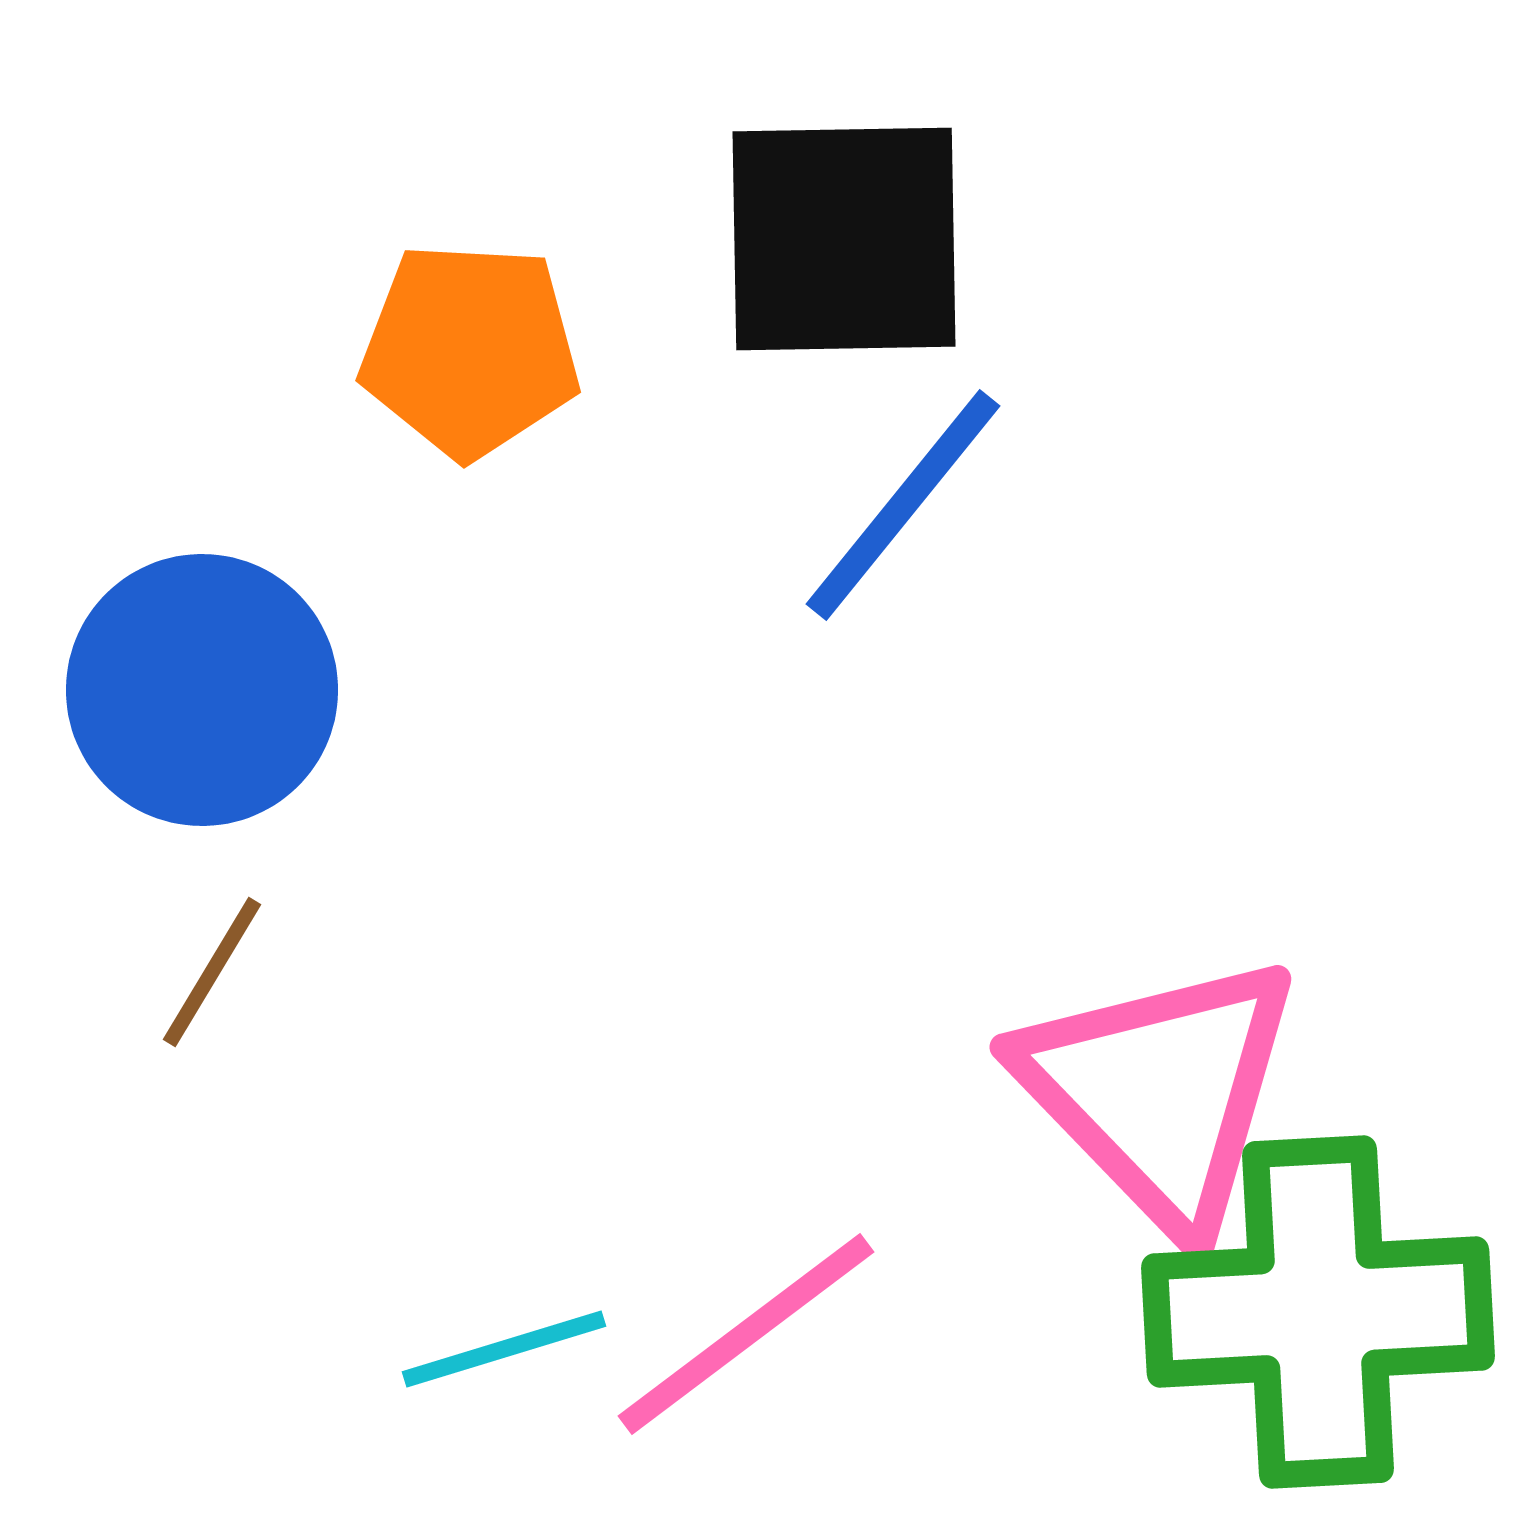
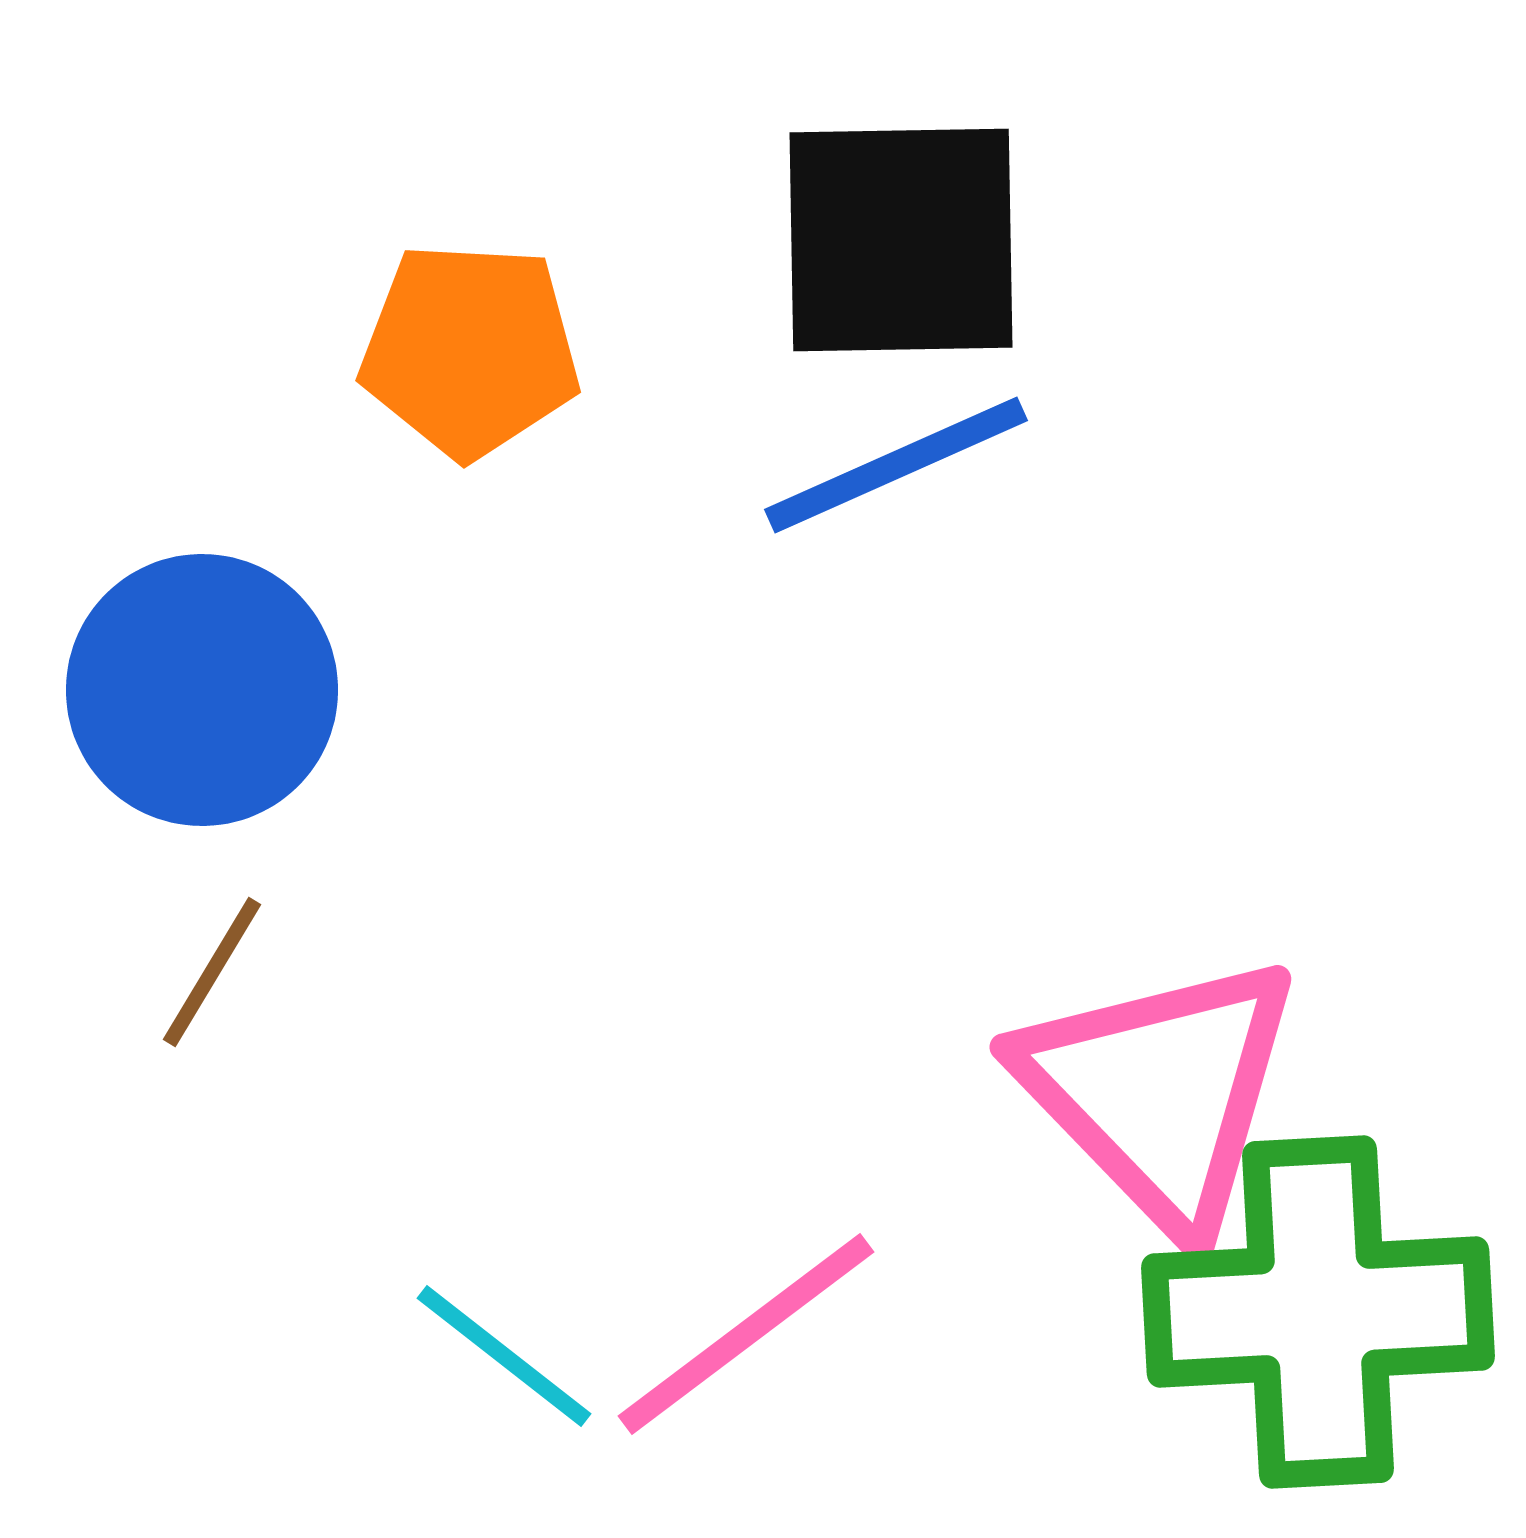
black square: moved 57 px right, 1 px down
blue line: moved 7 px left, 40 px up; rotated 27 degrees clockwise
cyan line: moved 7 px down; rotated 55 degrees clockwise
